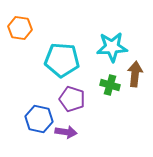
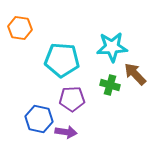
brown arrow: rotated 50 degrees counterclockwise
purple pentagon: rotated 20 degrees counterclockwise
